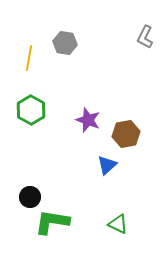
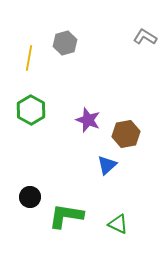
gray L-shape: rotated 95 degrees clockwise
gray hexagon: rotated 25 degrees counterclockwise
green L-shape: moved 14 px right, 6 px up
